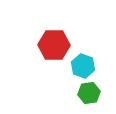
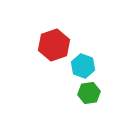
red hexagon: rotated 20 degrees counterclockwise
